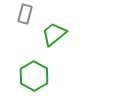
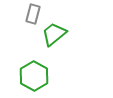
gray rectangle: moved 8 px right
